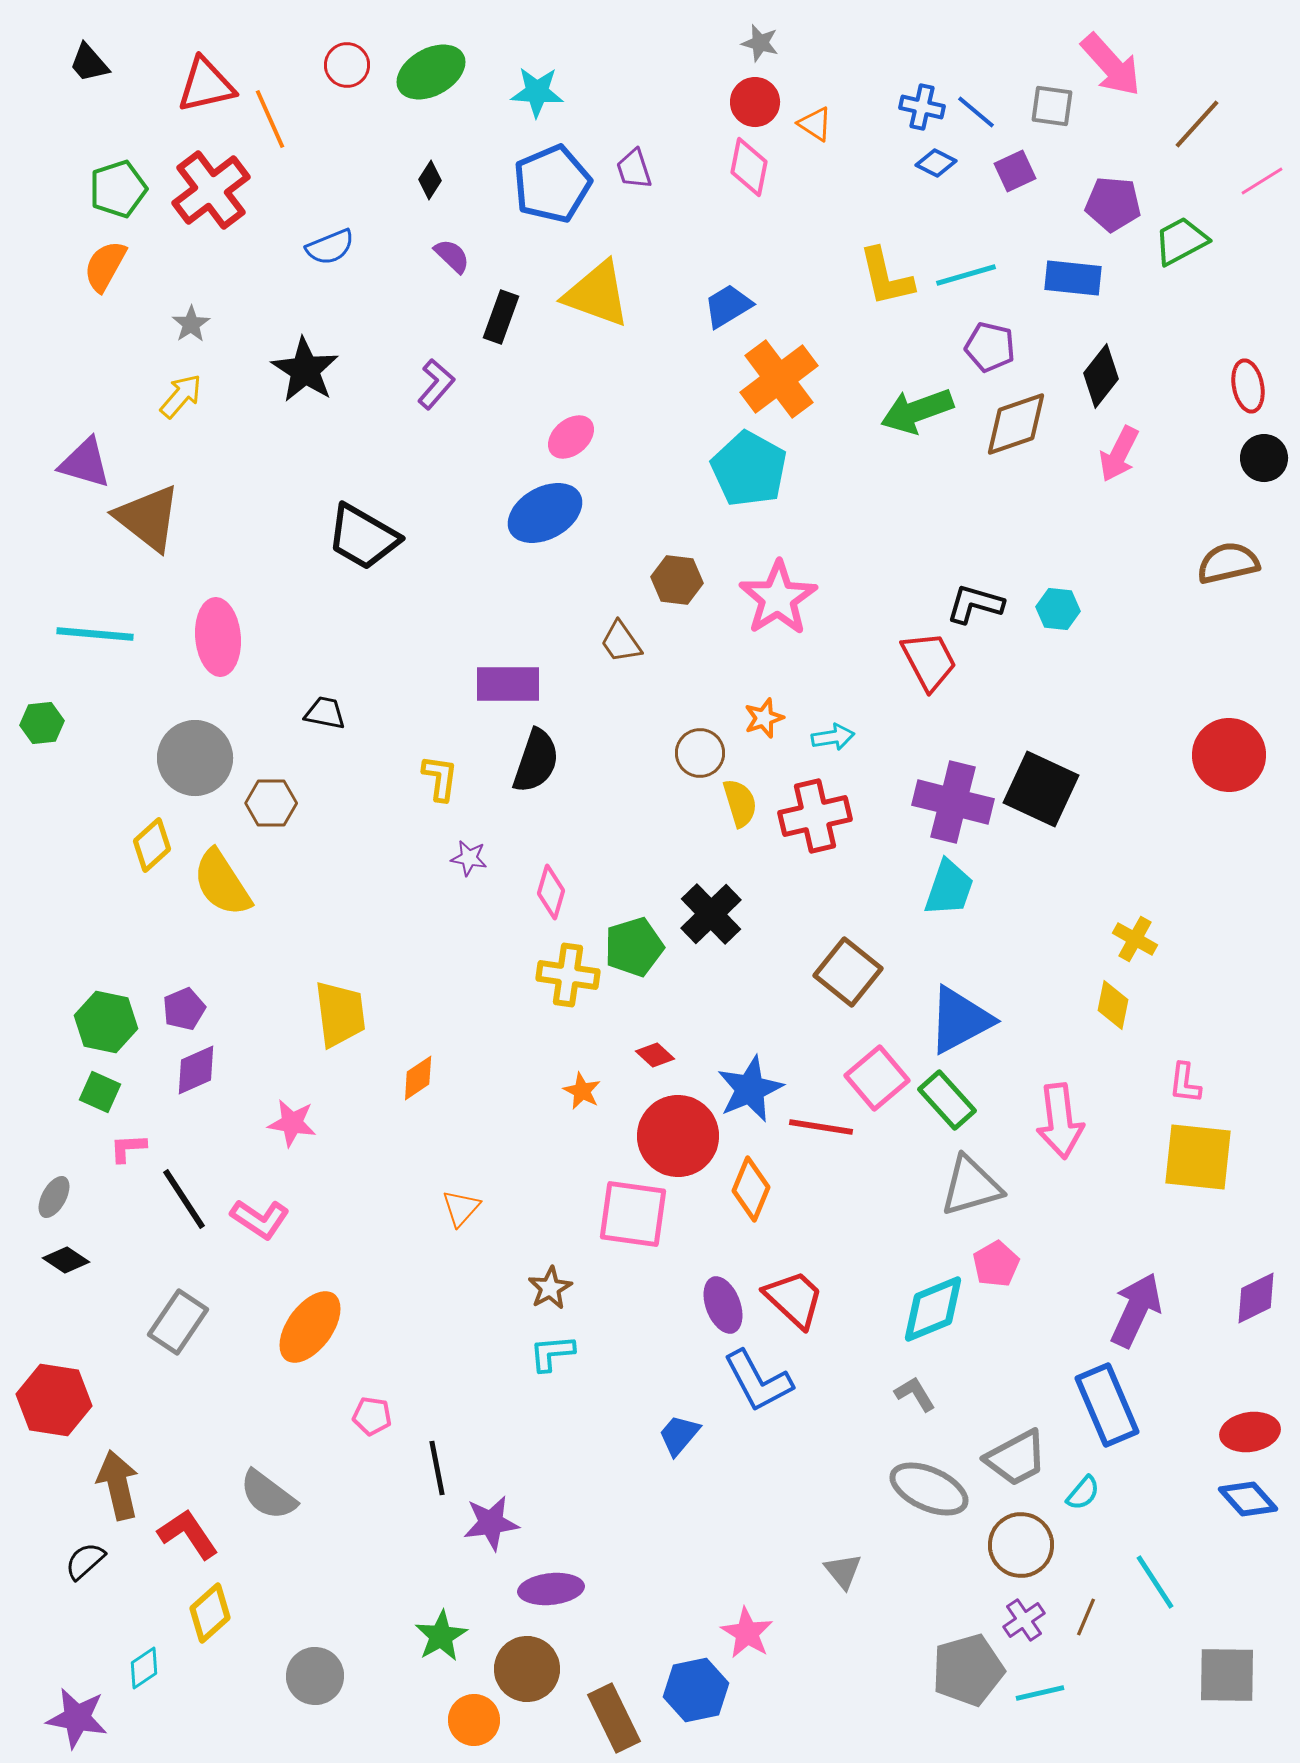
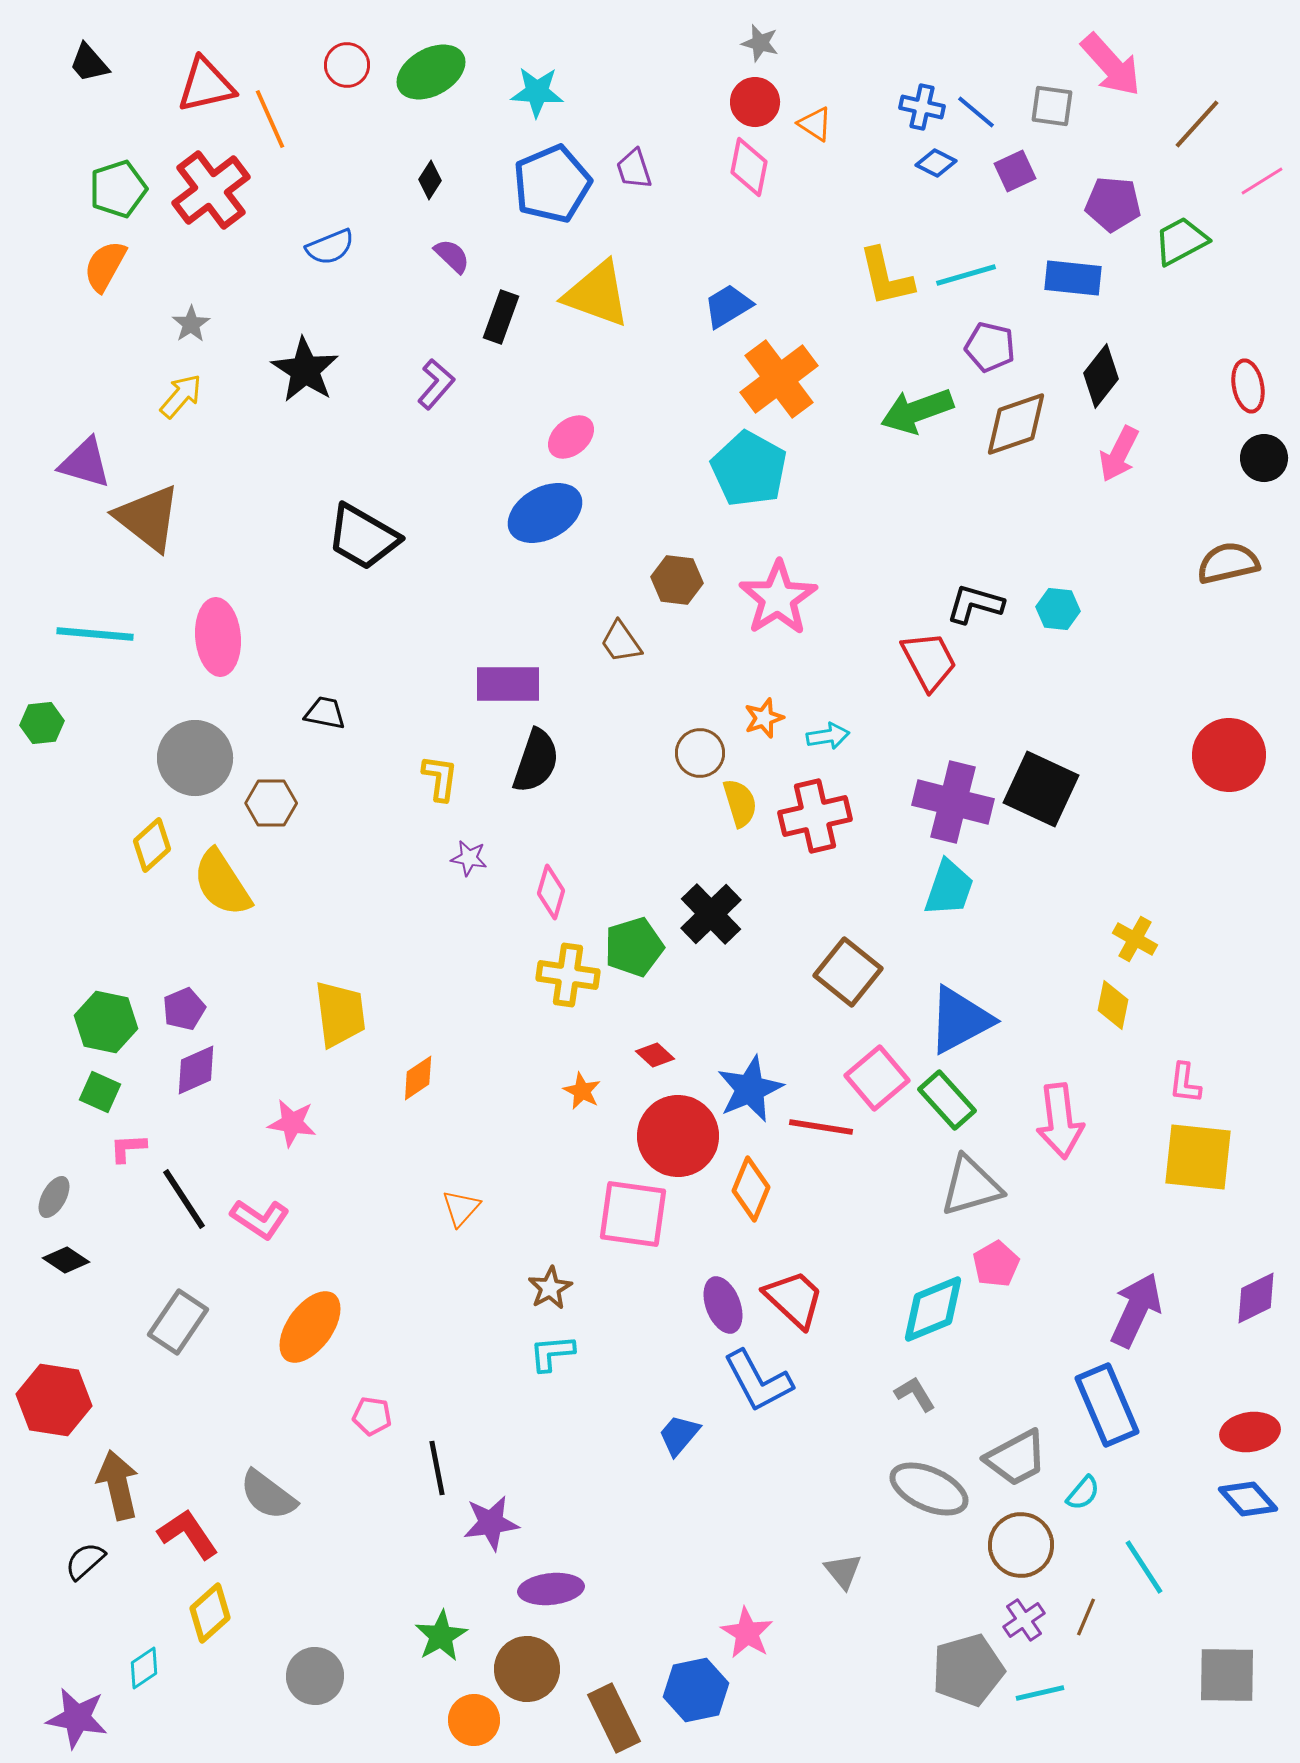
cyan arrow at (833, 737): moved 5 px left, 1 px up
cyan line at (1155, 1582): moved 11 px left, 15 px up
